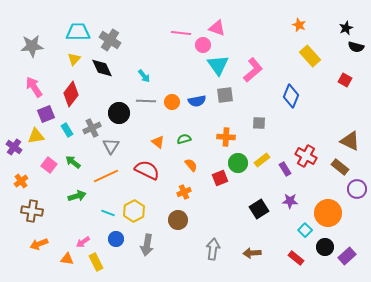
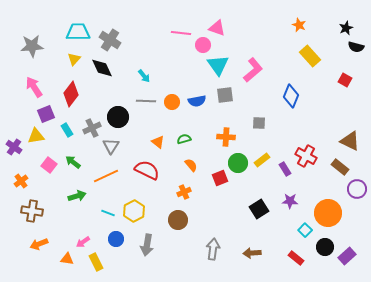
black circle at (119, 113): moved 1 px left, 4 px down
